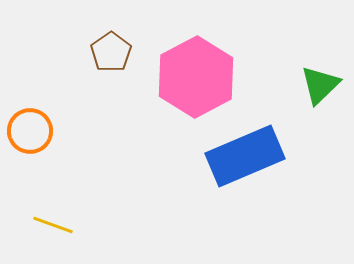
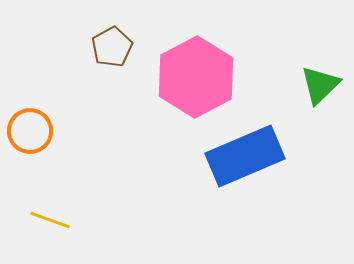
brown pentagon: moved 1 px right, 5 px up; rotated 6 degrees clockwise
yellow line: moved 3 px left, 5 px up
